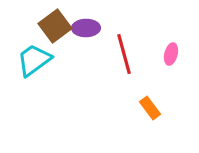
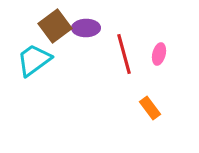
pink ellipse: moved 12 px left
